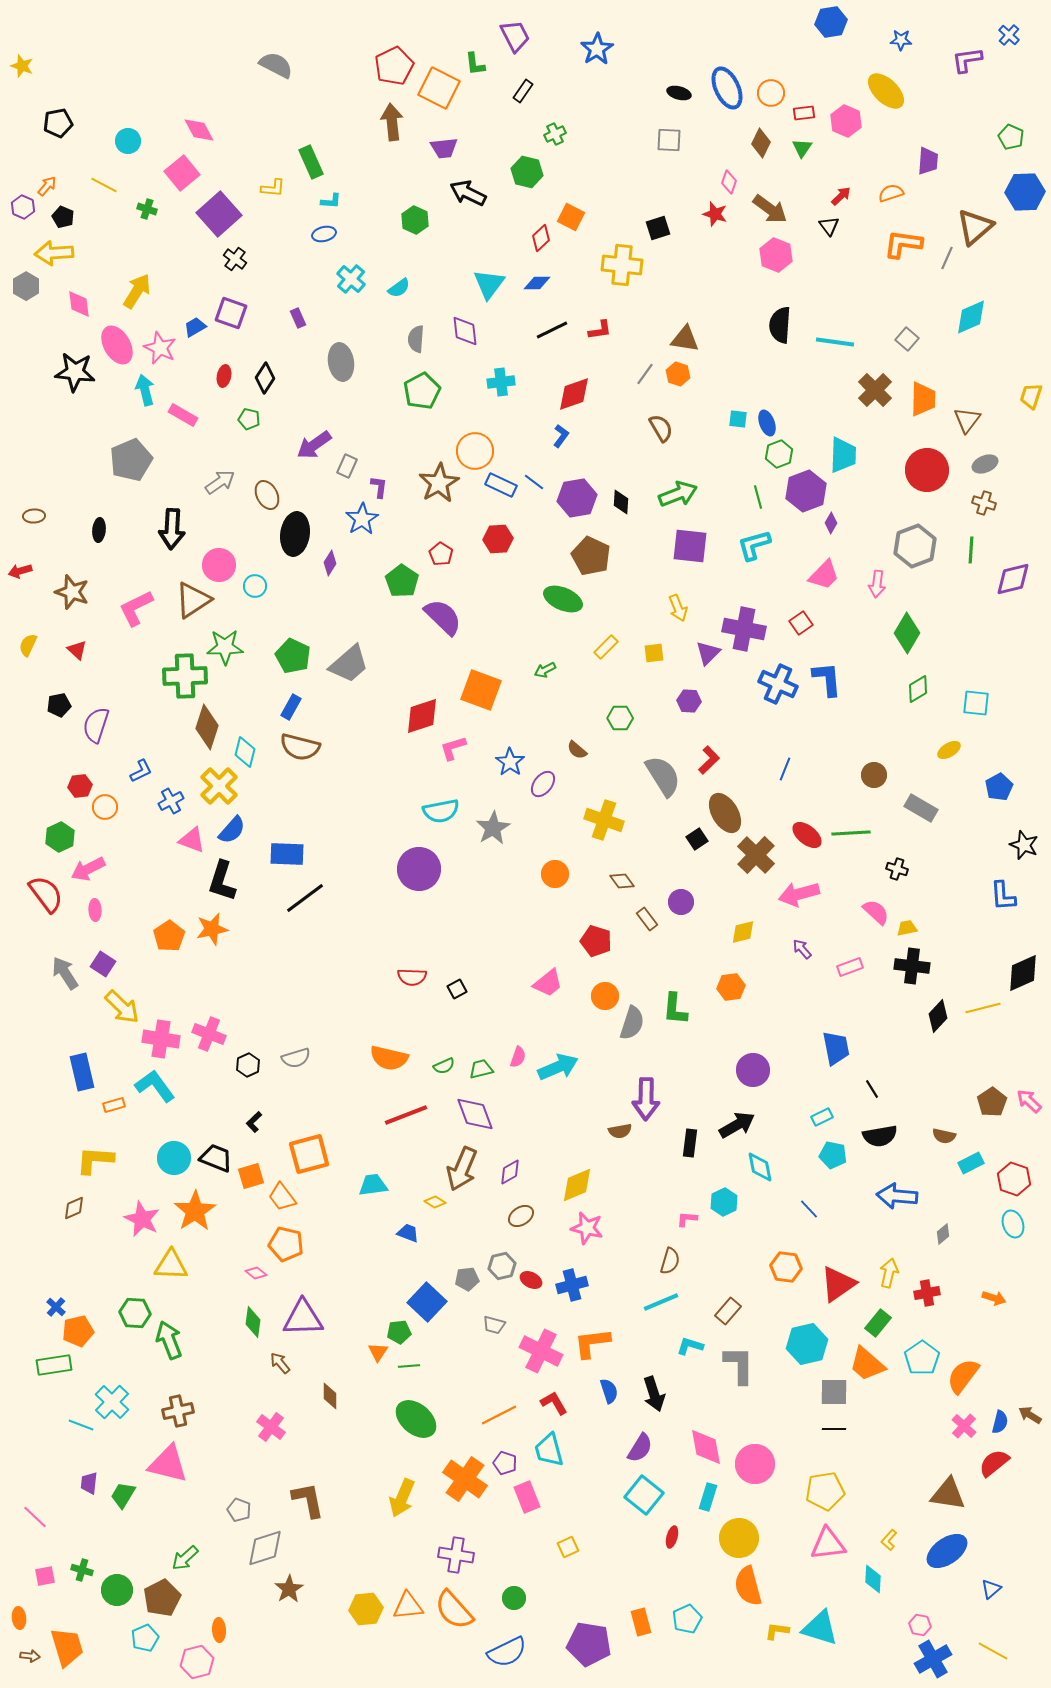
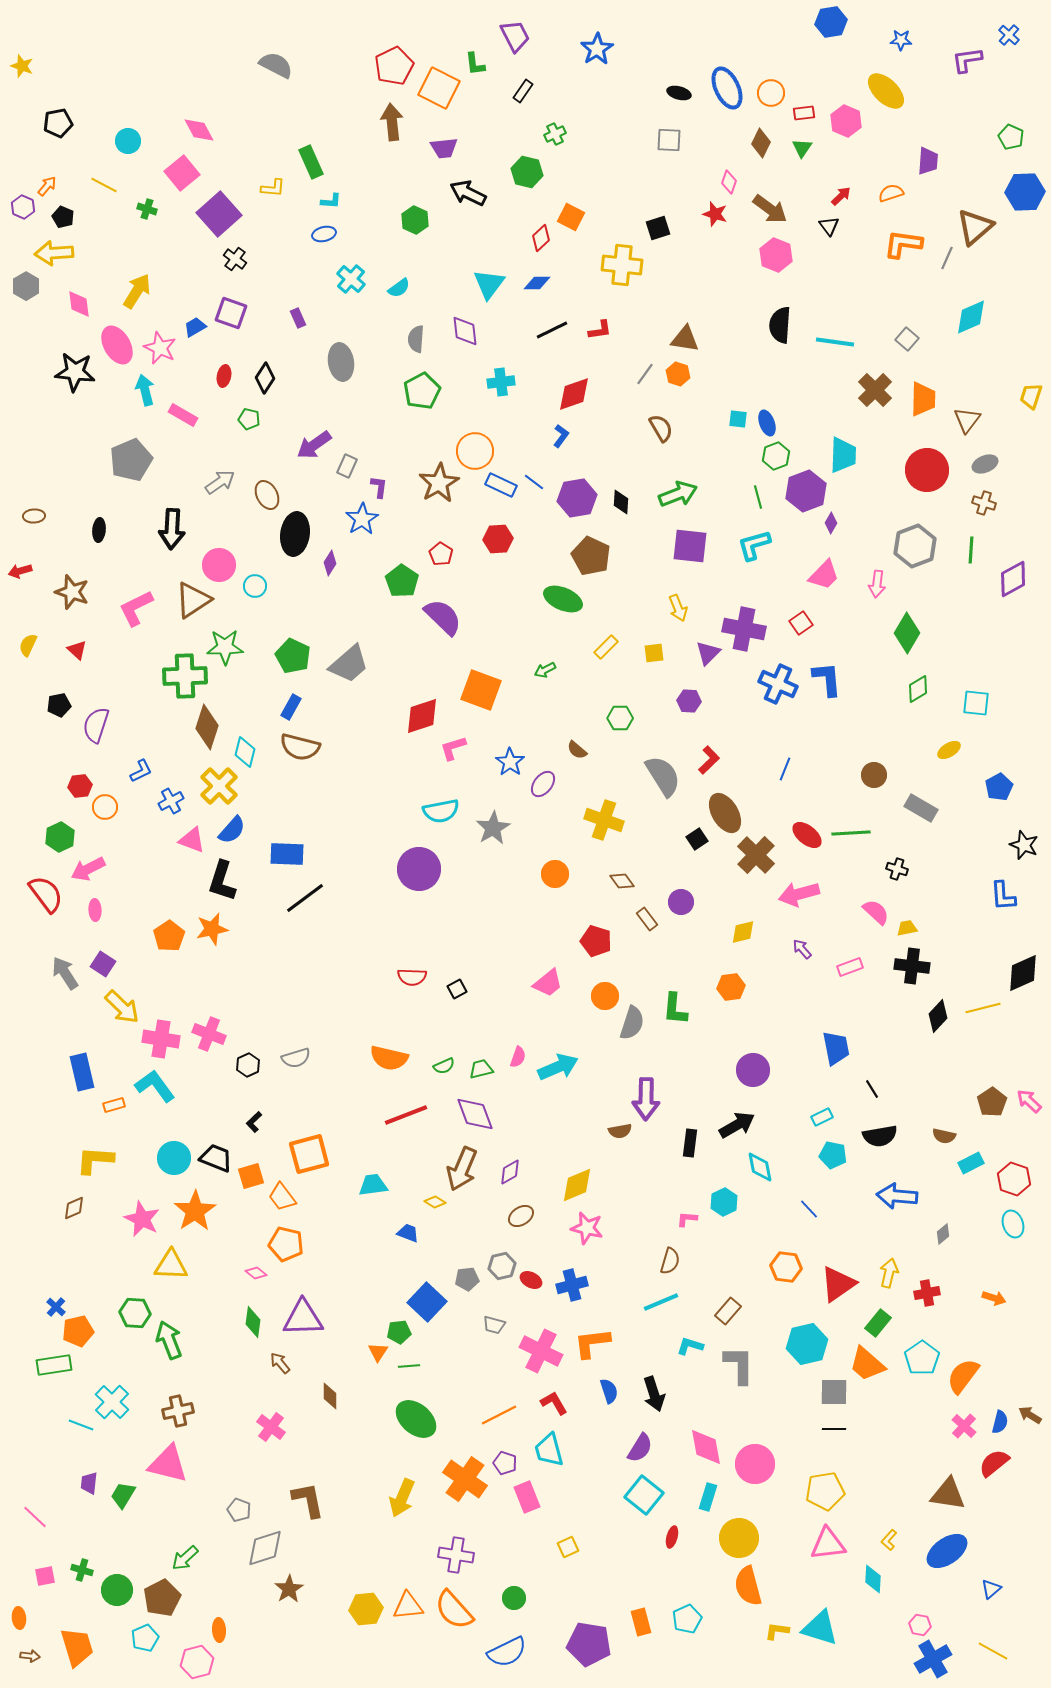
green hexagon at (779, 454): moved 3 px left, 2 px down
purple diamond at (1013, 579): rotated 15 degrees counterclockwise
orange trapezoid at (67, 1647): moved 10 px right
